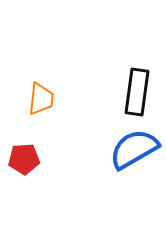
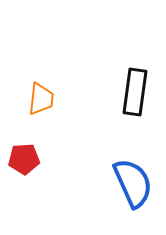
black rectangle: moved 2 px left
blue semicircle: moved 1 px left, 34 px down; rotated 96 degrees clockwise
